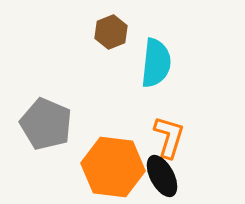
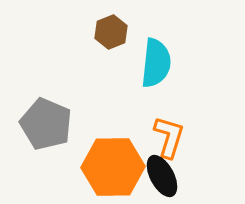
orange hexagon: rotated 8 degrees counterclockwise
